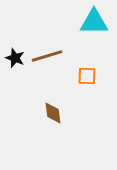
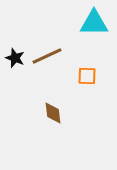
cyan triangle: moved 1 px down
brown line: rotated 8 degrees counterclockwise
